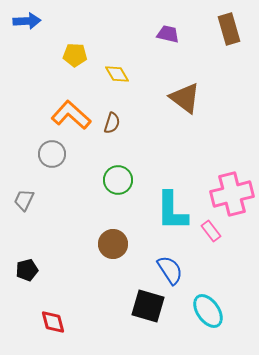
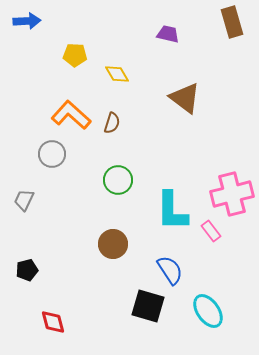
brown rectangle: moved 3 px right, 7 px up
